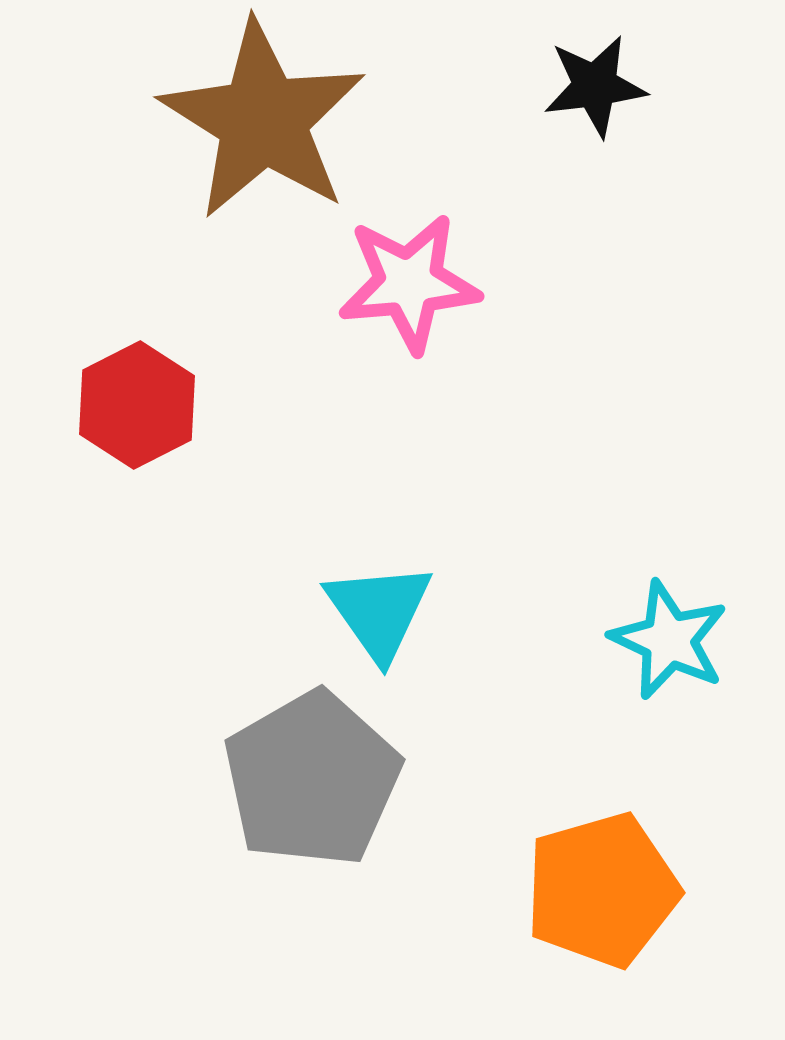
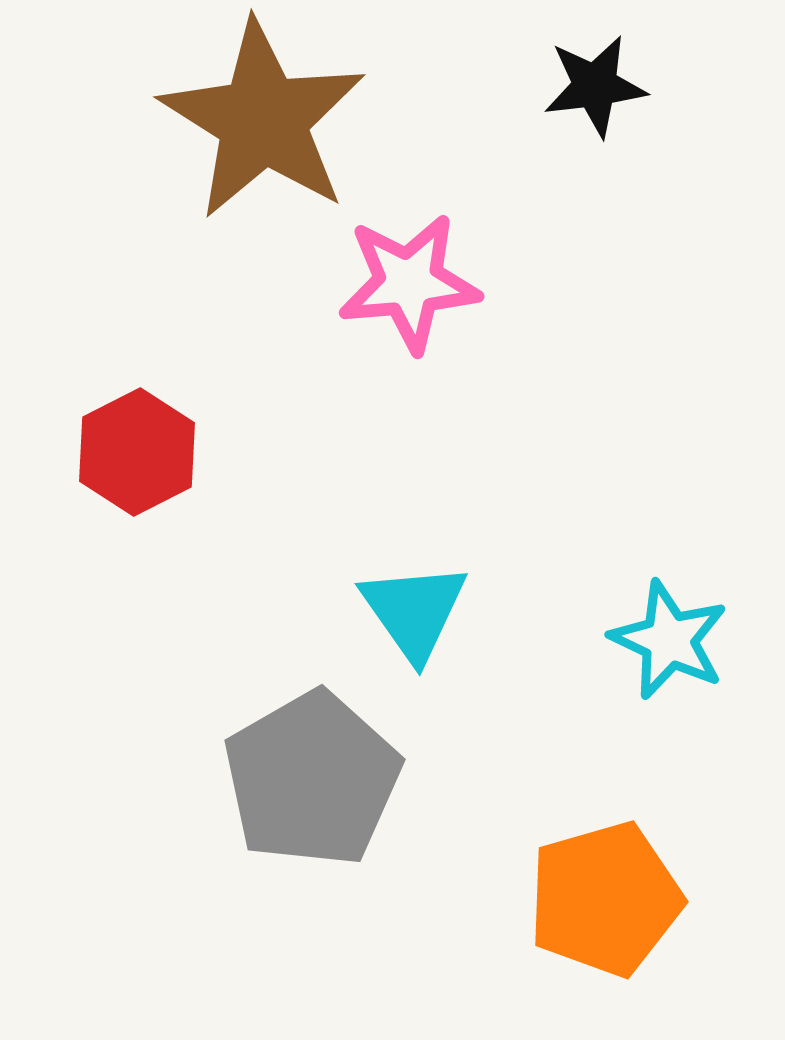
red hexagon: moved 47 px down
cyan triangle: moved 35 px right
orange pentagon: moved 3 px right, 9 px down
